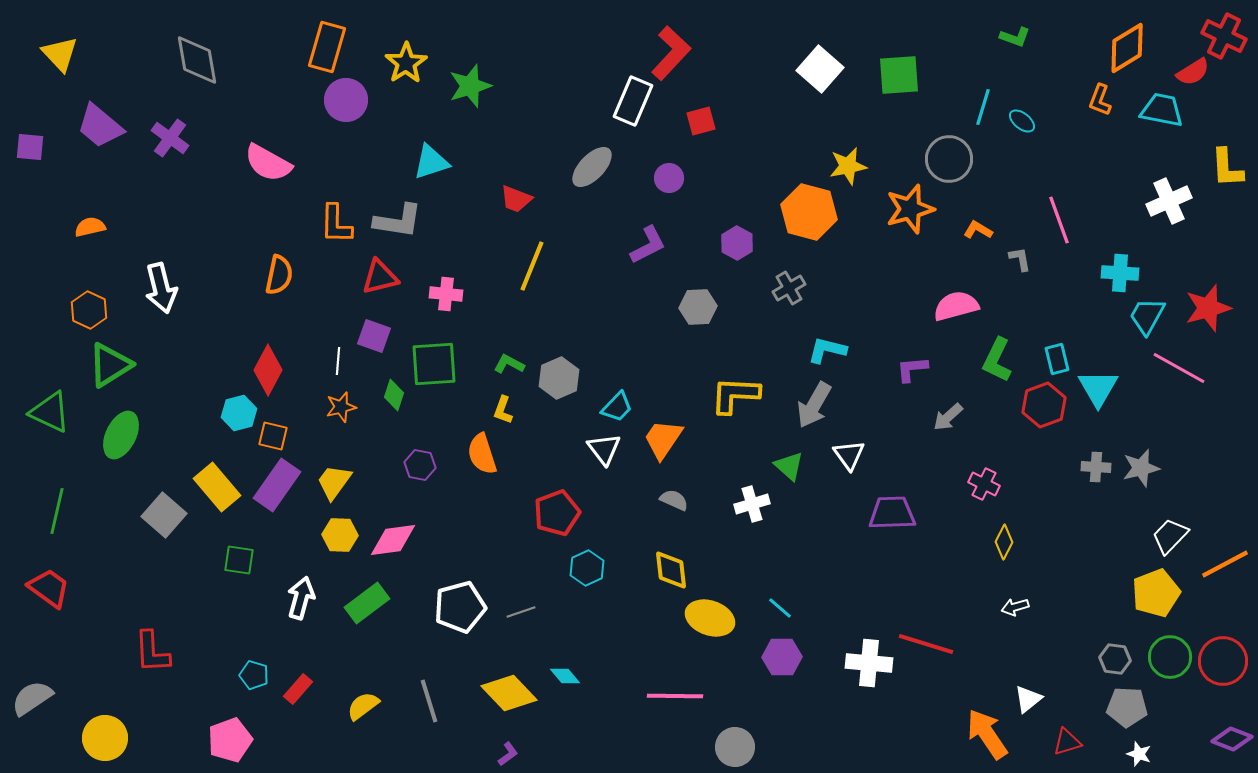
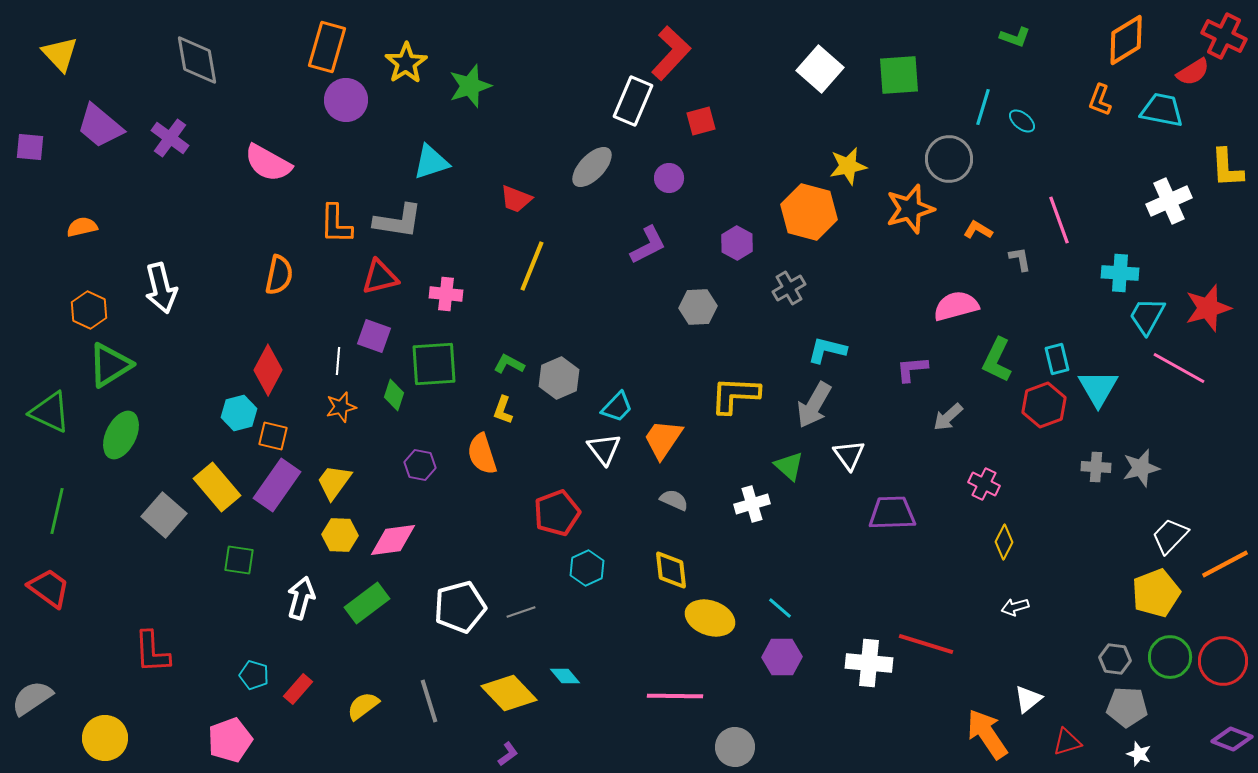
orange diamond at (1127, 48): moved 1 px left, 8 px up
orange semicircle at (90, 227): moved 8 px left
